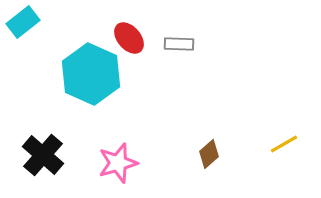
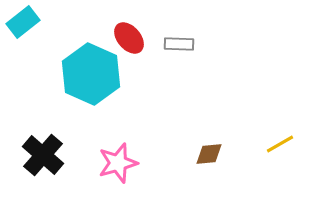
yellow line: moved 4 px left
brown diamond: rotated 36 degrees clockwise
